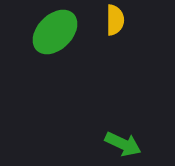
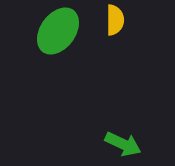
green ellipse: moved 3 px right, 1 px up; rotated 9 degrees counterclockwise
